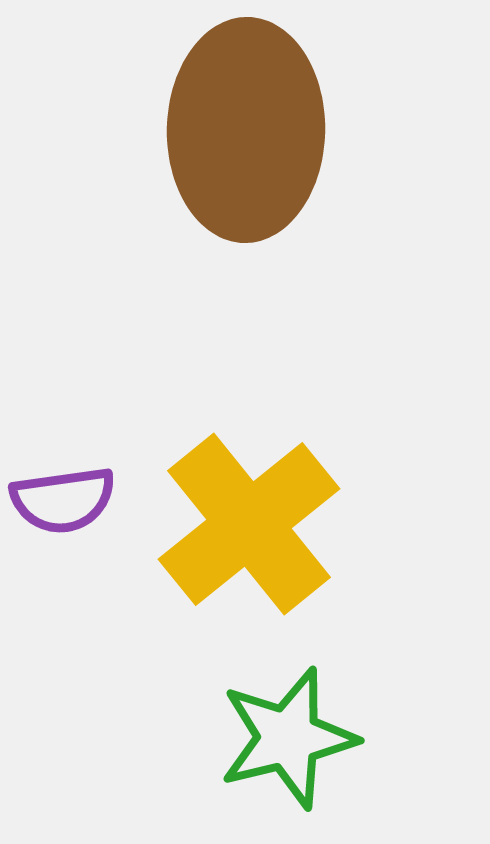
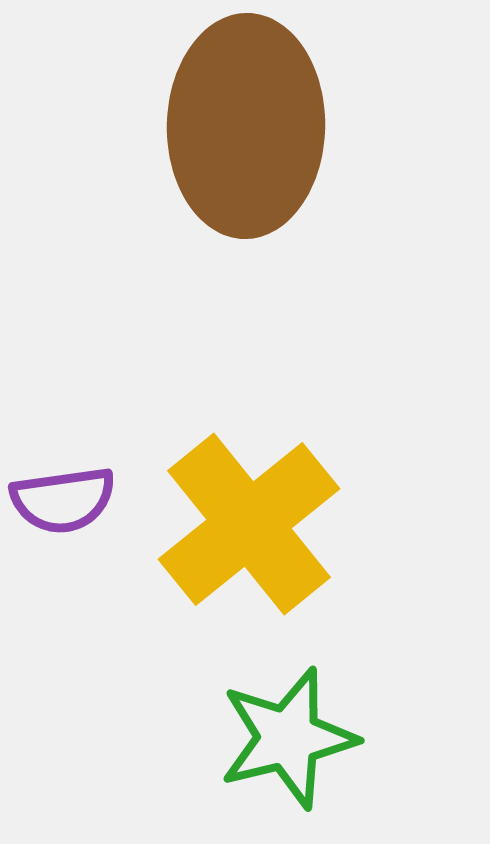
brown ellipse: moved 4 px up
